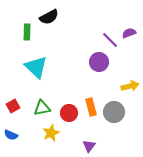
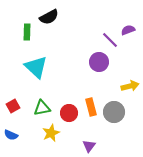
purple semicircle: moved 1 px left, 3 px up
